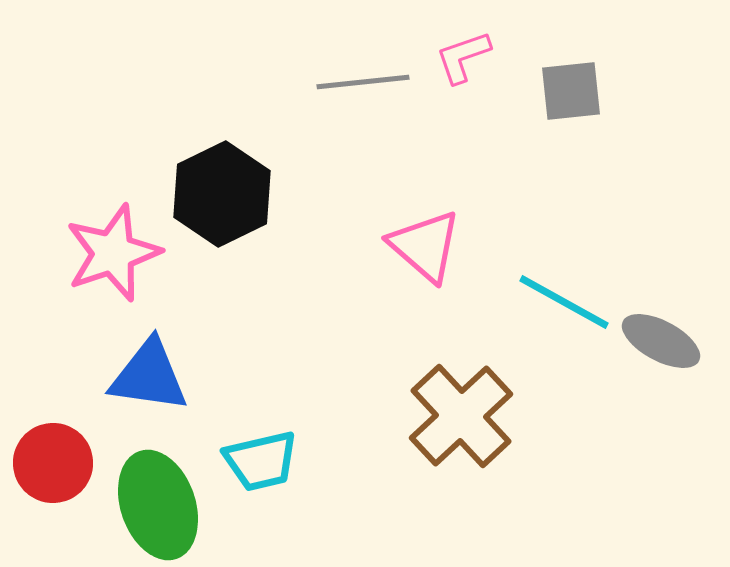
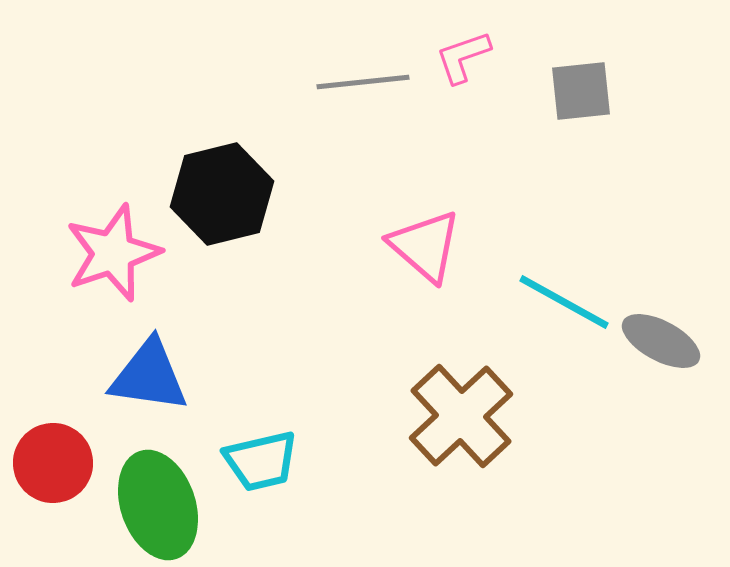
gray square: moved 10 px right
black hexagon: rotated 12 degrees clockwise
